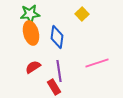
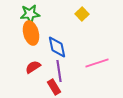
blue diamond: moved 10 px down; rotated 20 degrees counterclockwise
